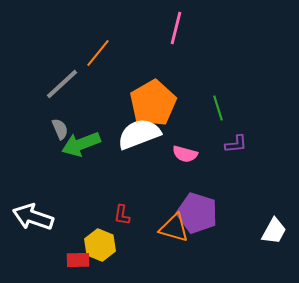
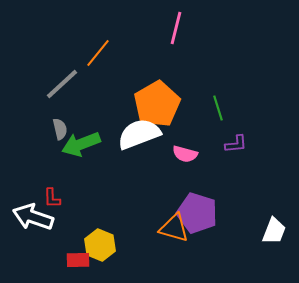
orange pentagon: moved 4 px right, 1 px down
gray semicircle: rotated 10 degrees clockwise
red L-shape: moved 70 px left, 17 px up; rotated 10 degrees counterclockwise
white trapezoid: rotated 8 degrees counterclockwise
